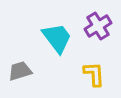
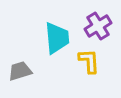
cyan trapezoid: rotated 32 degrees clockwise
yellow L-shape: moved 5 px left, 13 px up
